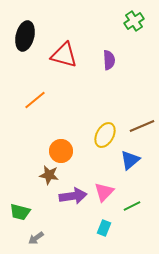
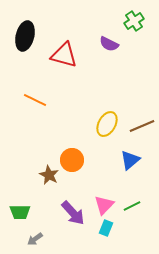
purple semicircle: moved 16 px up; rotated 120 degrees clockwise
orange line: rotated 65 degrees clockwise
yellow ellipse: moved 2 px right, 11 px up
orange circle: moved 11 px right, 9 px down
brown star: rotated 18 degrees clockwise
pink triangle: moved 13 px down
purple arrow: moved 17 px down; rotated 56 degrees clockwise
green trapezoid: rotated 15 degrees counterclockwise
cyan rectangle: moved 2 px right
gray arrow: moved 1 px left, 1 px down
